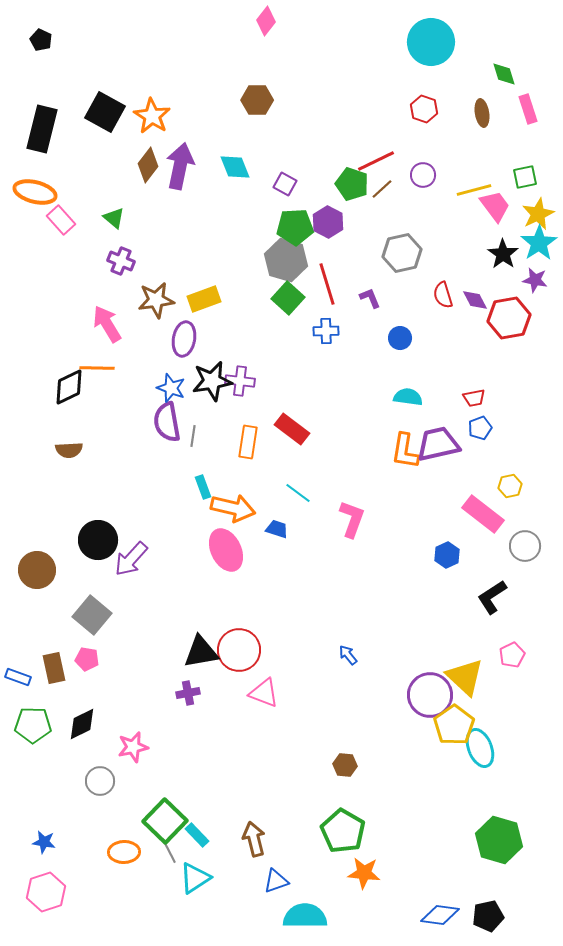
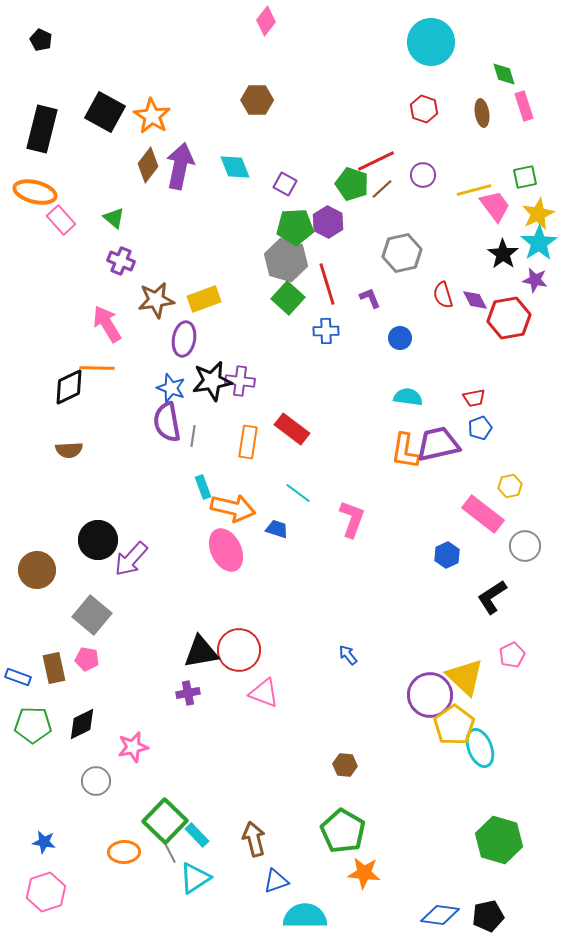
pink rectangle at (528, 109): moved 4 px left, 3 px up
gray circle at (100, 781): moved 4 px left
